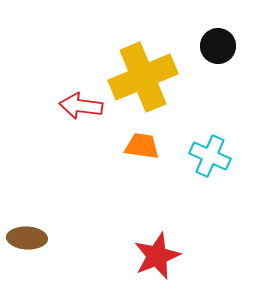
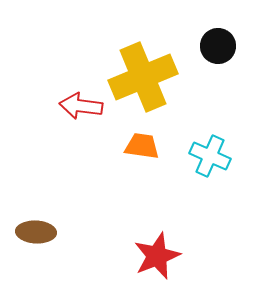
brown ellipse: moved 9 px right, 6 px up
